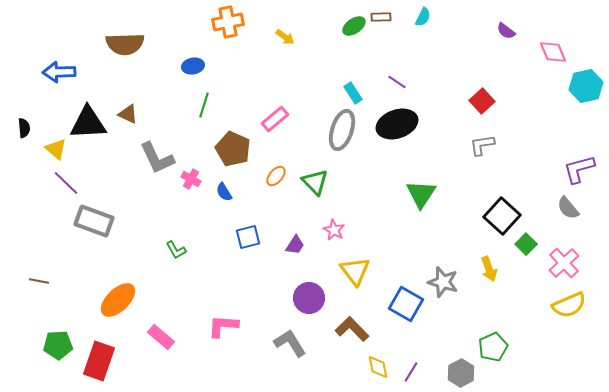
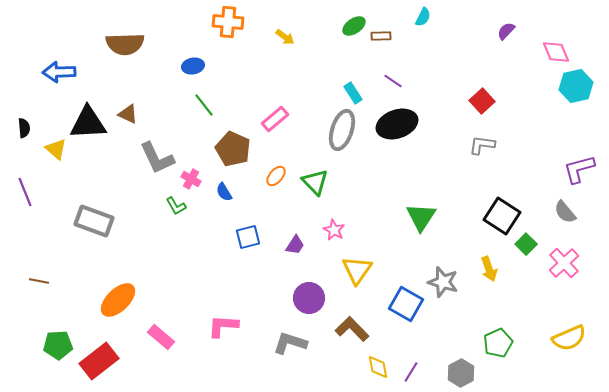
brown rectangle at (381, 17): moved 19 px down
orange cross at (228, 22): rotated 16 degrees clockwise
purple semicircle at (506, 31): rotated 96 degrees clockwise
pink diamond at (553, 52): moved 3 px right
purple line at (397, 82): moved 4 px left, 1 px up
cyan hexagon at (586, 86): moved 10 px left
green line at (204, 105): rotated 55 degrees counterclockwise
gray L-shape at (482, 145): rotated 16 degrees clockwise
purple line at (66, 183): moved 41 px left, 9 px down; rotated 24 degrees clockwise
green triangle at (421, 194): moved 23 px down
gray semicircle at (568, 208): moved 3 px left, 4 px down
black square at (502, 216): rotated 9 degrees counterclockwise
green L-shape at (176, 250): moved 44 px up
yellow triangle at (355, 271): moved 2 px right, 1 px up; rotated 12 degrees clockwise
yellow semicircle at (569, 305): moved 33 px down
gray L-shape at (290, 343): rotated 40 degrees counterclockwise
green pentagon at (493, 347): moved 5 px right, 4 px up
red rectangle at (99, 361): rotated 33 degrees clockwise
